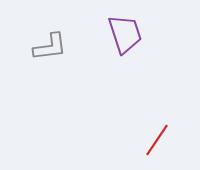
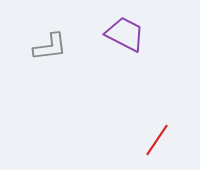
purple trapezoid: rotated 45 degrees counterclockwise
